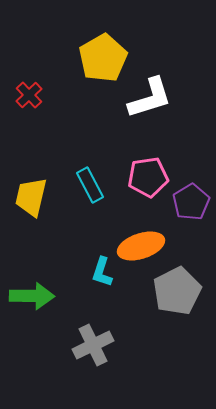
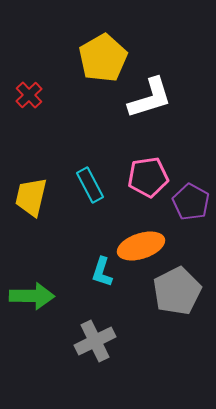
purple pentagon: rotated 12 degrees counterclockwise
gray cross: moved 2 px right, 4 px up
